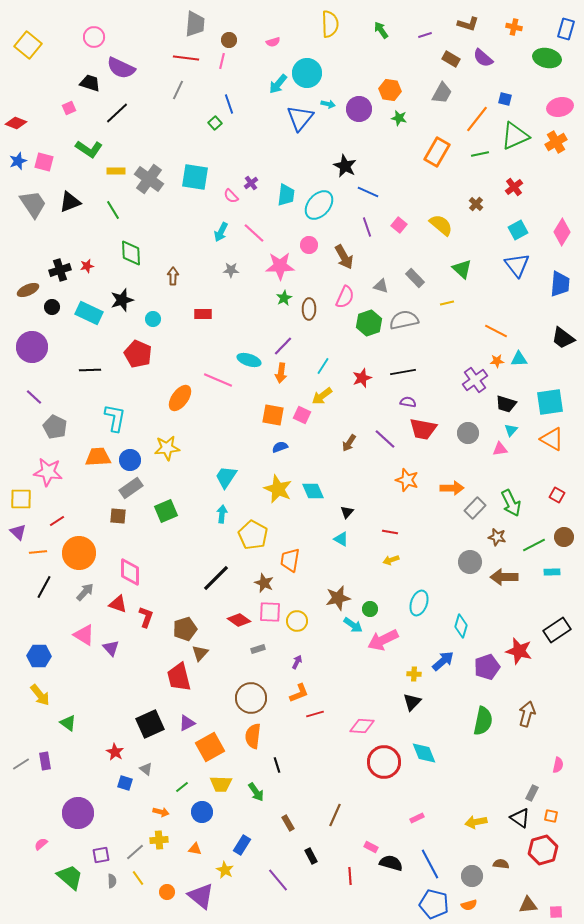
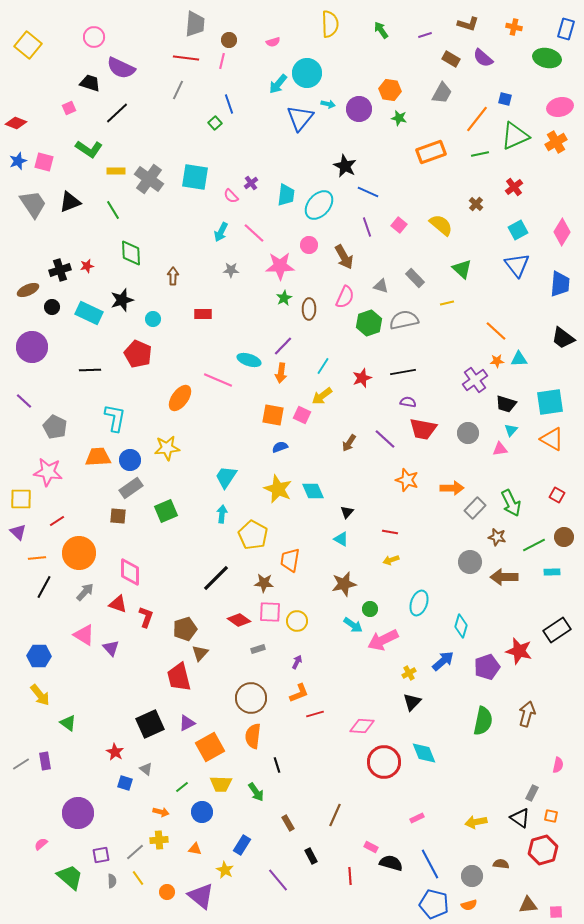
orange rectangle at (437, 152): moved 6 px left; rotated 40 degrees clockwise
orange line at (496, 331): rotated 15 degrees clockwise
purple line at (34, 397): moved 10 px left, 4 px down
orange line at (38, 552): moved 1 px left, 6 px down
brown star at (264, 583): rotated 18 degrees counterclockwise
brown star at (338, 598): moved 6 px right, 14 px up
yellow cross at (414, 674): moved 5 px left, 1 px up; rotated 32 degrees counterclockwise
